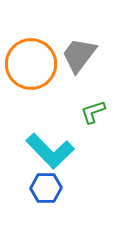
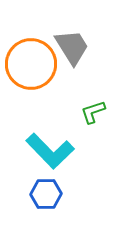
gray trapezoid: moved 7 px left, 8 px up; rotated 111 degrees clockwise
blue hexagon: moved 6 px down
